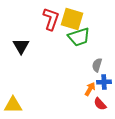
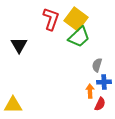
yellow square: moved 4 px right; rotated 20 degrees clockwise
green trapezoid: rotated 25 degrees counterclockwise
black triangle: moved 2 px left, 1 px up
orange arrow: moved 2 px down; rotated 32 degrees counterclockwise
red semicircle: rotated 112 degrees counterclockwise
